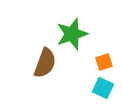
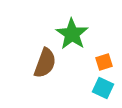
green star: rotated 20 degrees counterclockwise
